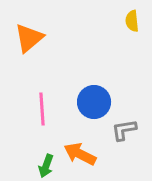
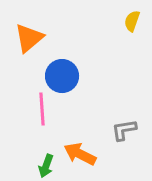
yellow semicircle: rotated 25 degrees clockwise
blue circle: moved 32 px left, 26 px up
